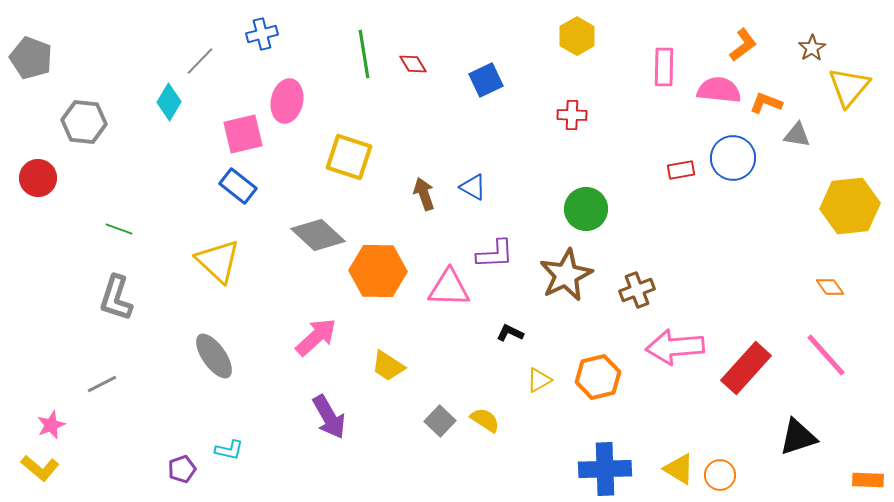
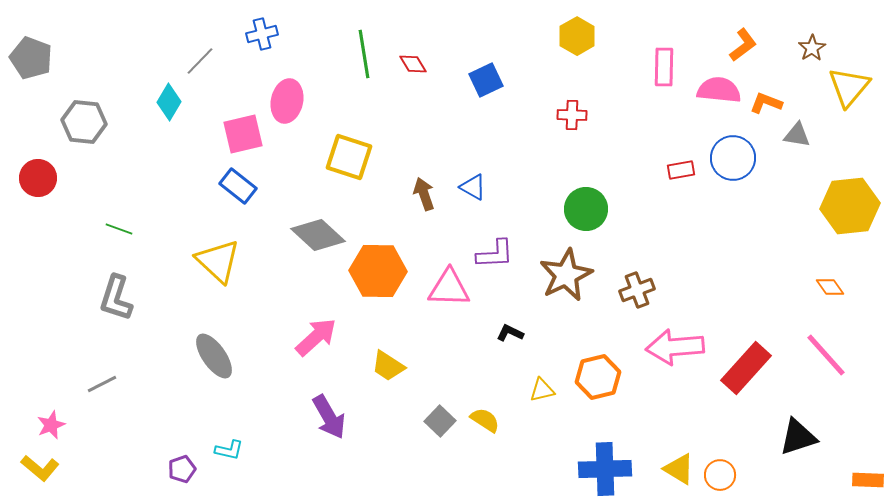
yellow triangle at (539, 380): moved 3 px right, 10 px down; rotated 16 degrees clockwise
